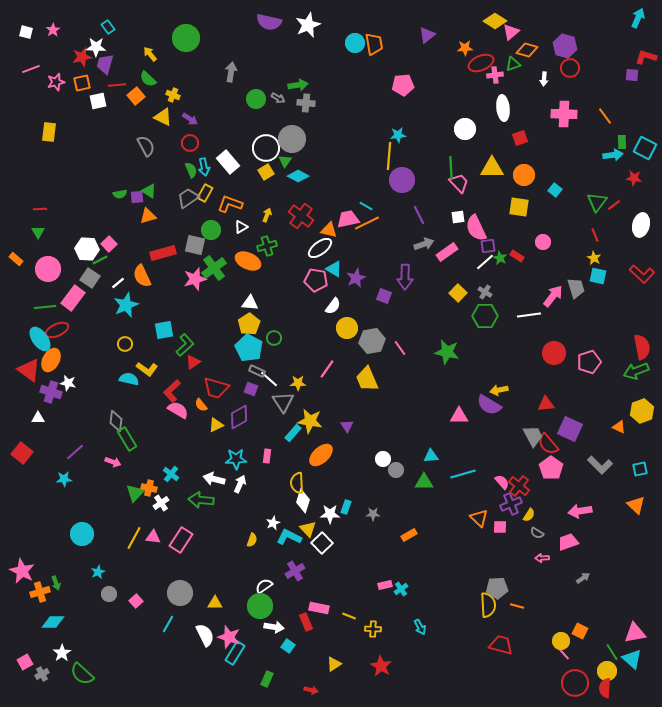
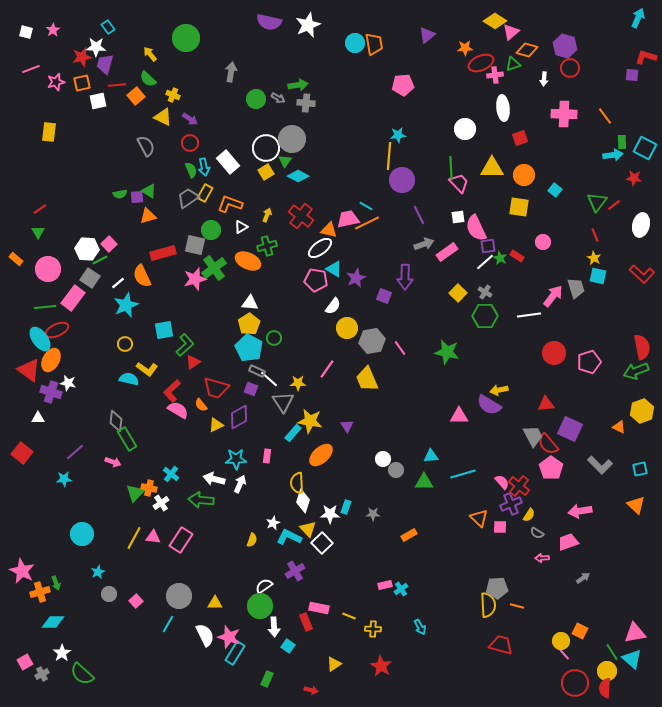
red line at (40, 209): rotated 32 degrees counterclockwise
gray circle at (180, 593): moved 1 px left, 3 px down
white arrow at (274, 627): rotated 78 degrees clockwise
